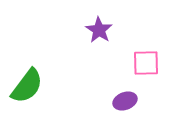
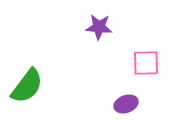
purple star: moved 3 px up; rotated 28 degrees counterclockwise
purple ellipse: moved 1 px right, 3 px down
